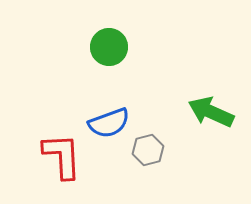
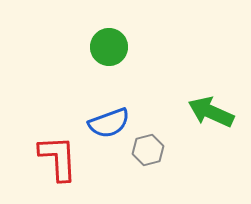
red L-shape: moved 4 px left, 2 px down
